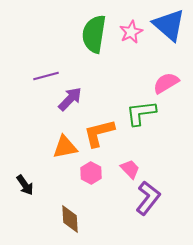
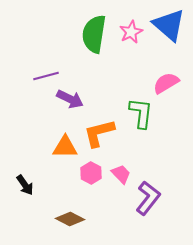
purple arrow: rotated 72 degrees clockwise
green L-shape: rotated 104 degrees clockwise
orange triangle: rotated 12 degrees clockwise
pink trapezoid: moved 9 px left, 5 px down
brown diamond: rotated 60 degrees counterclockwise
